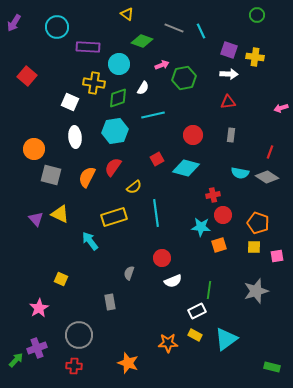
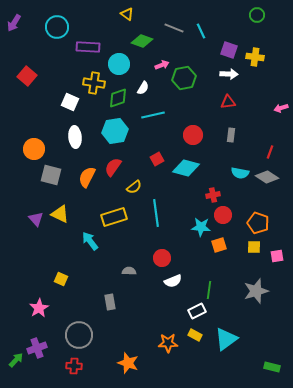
gray semicircle at (129, 273): moved 2 px up; rotated 72 degrees clockwise
